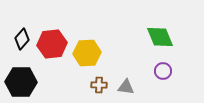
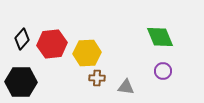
brown cross: moved 2 px left, 7 px up
